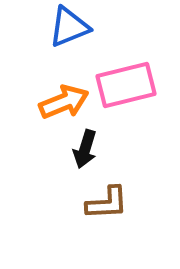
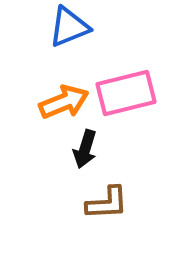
pink rectangle: moved 8 px down
